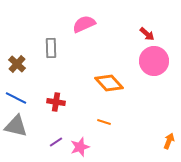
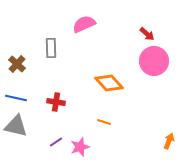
blue line: rotated 15 degrees counterclockwise
